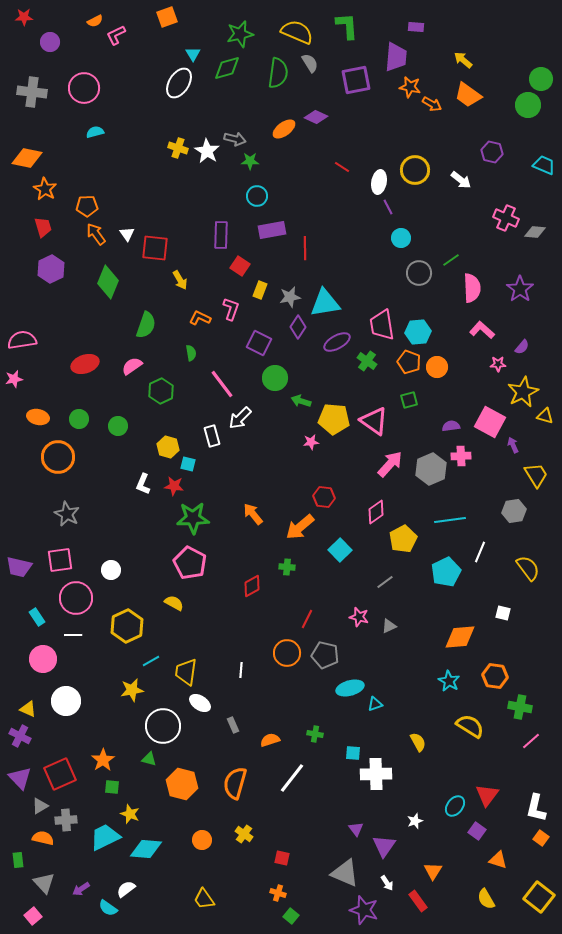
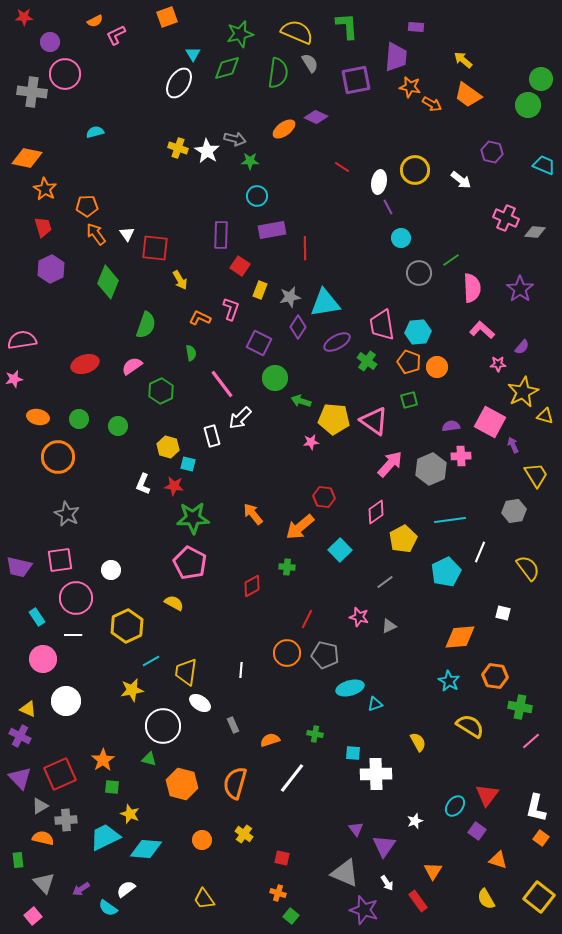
pink circle at (84, 88): moved 19 px left, 14 px up
